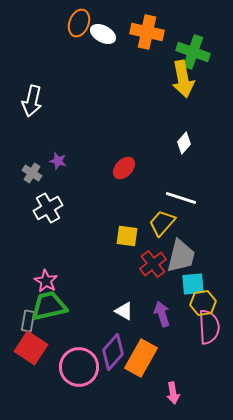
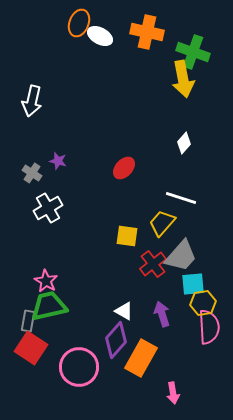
white ellipse: moved 3 px left, 2 px down
gray trapezoid: rotated 27 degrees clockwise
purple diamond: moved 3 px right, 12 px up
